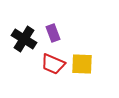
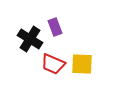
purple rectangle: moved 2 px right, 6 px up
black cross: moved 6 px right
